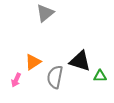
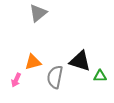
gray triangle: moved 7 px left
orange triangle: rotated 18 degrees clockwise
